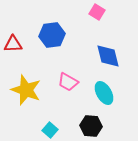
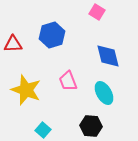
blue hexagon: rotated 10 degrees counterclockwise
pink trapezoid: moved 1 px up; rotated 40 degrees clockwise
cyan square: moved 7 px left
